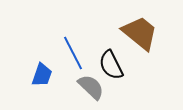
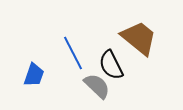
brown trapezoid: moved 1 px left, 5 px down
blue trapezoid: moved 8 px left
gray semicircle: moved 6 px right, 1 px up
